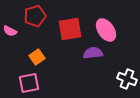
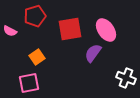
purple semicircle: rotated 48 degrees counterclockwise
white cross: moved 1 px left, 1 px up
